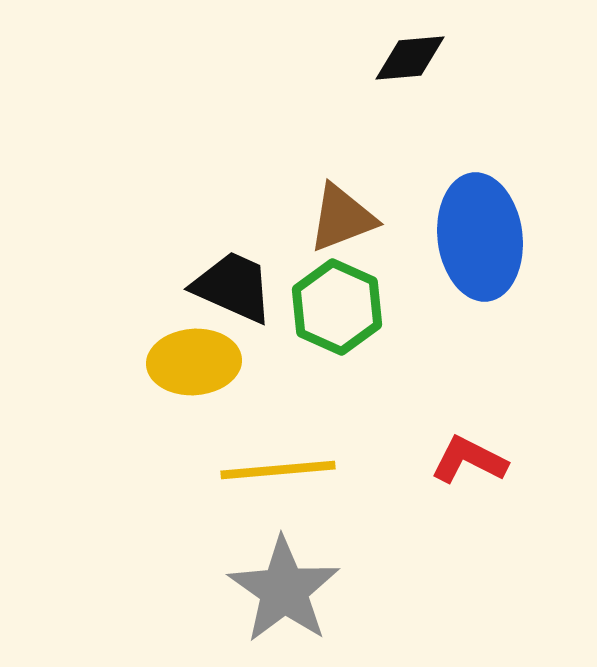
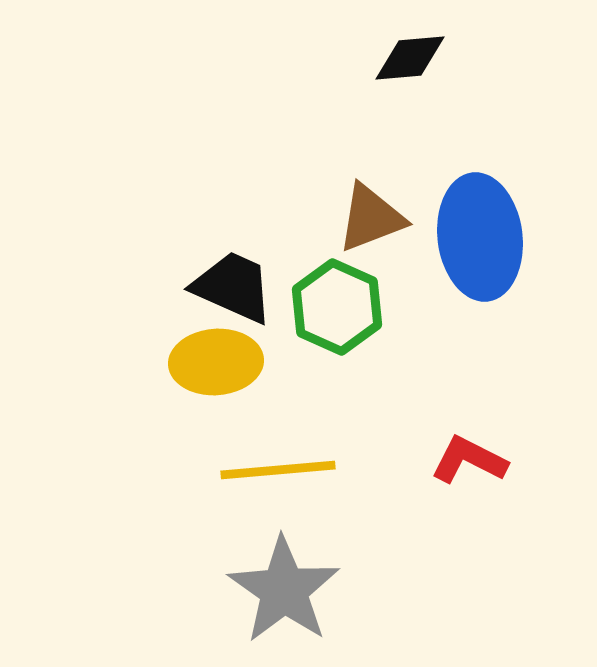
brown triangle: moved 29 px right
yellow ellipse: moved 22 px right
